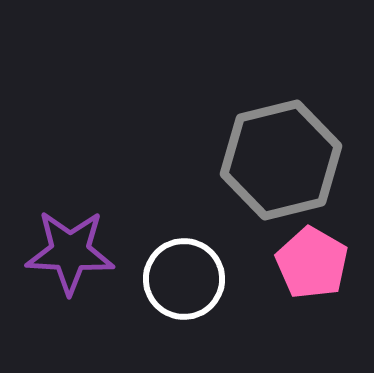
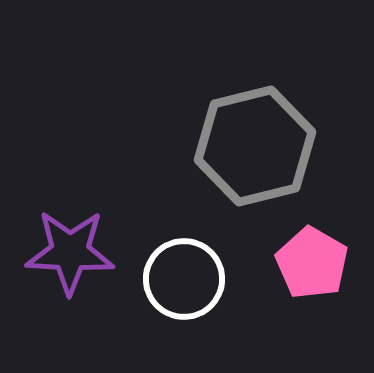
gray hexagon: moved 26 px left, 14 px up
